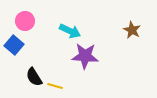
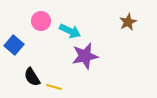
pink circle: moved 16 px right
brown star: moved 4 px left, 8 px up; rotated 18 degrees clockwise
purple star: rotated 16 degrees counterclockwise
black semicircle: moved 2 px left
yellow line: moved 1 px left, 1 px down
